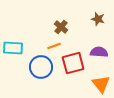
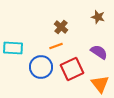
brown star: moved 2 px up
orange line: moved 2 px right
purple semicircle: rotated 30 degrees clockwise
red square: moved 1 px left, 6 px down; rotated 10 degrees counterclockwise
orange triangle: moved 1 px left
